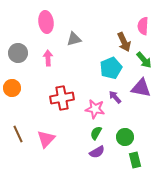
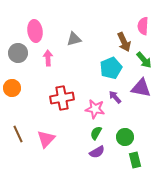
pink ellipse: moved 11 px left, 9 px down
